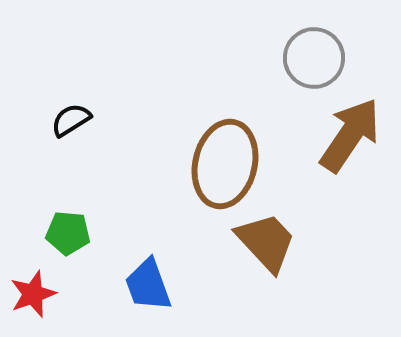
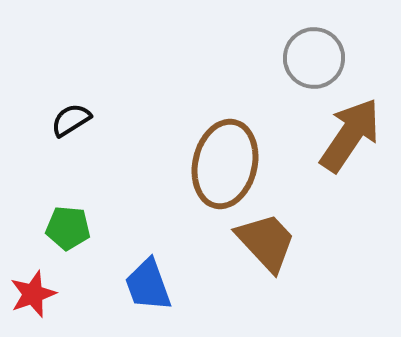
green pentagon: moved 5 px up
